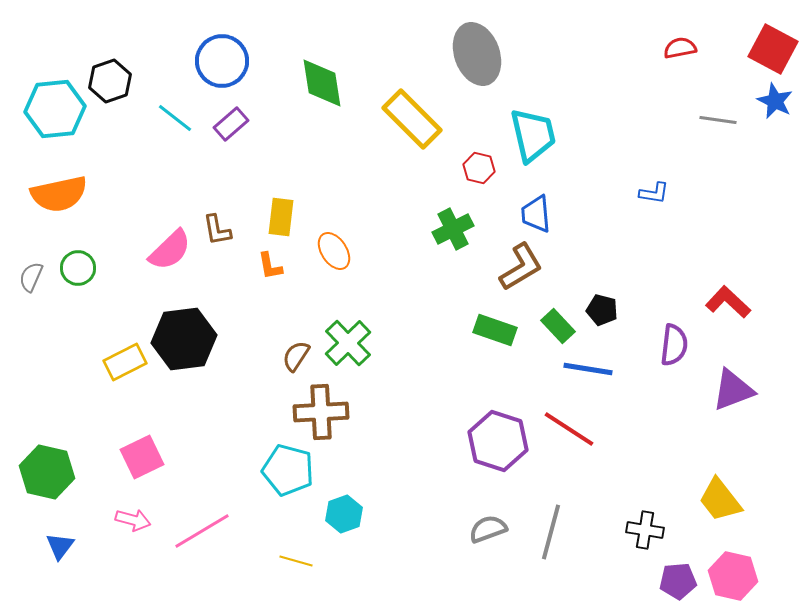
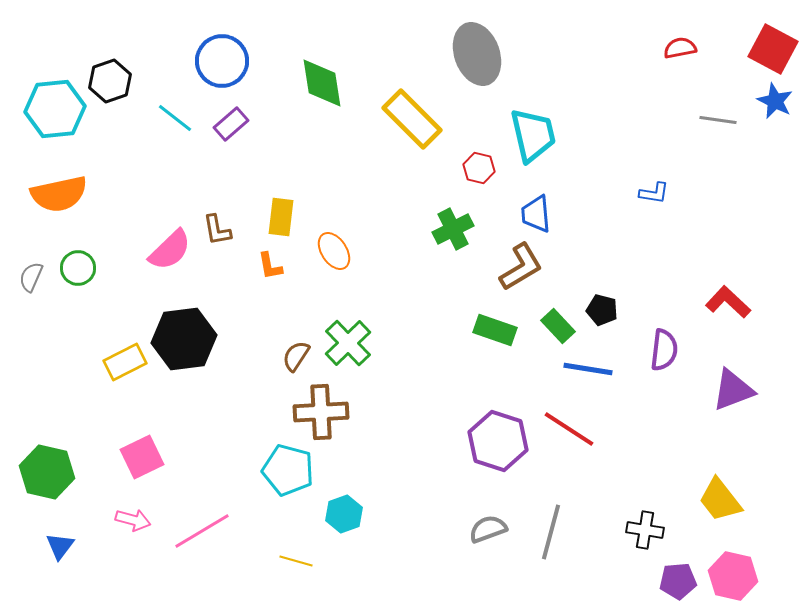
purple semicircle at (674, 345): moved 10 px left, 5 px down
